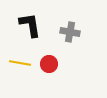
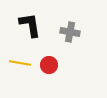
red circle: moved 1 px down
